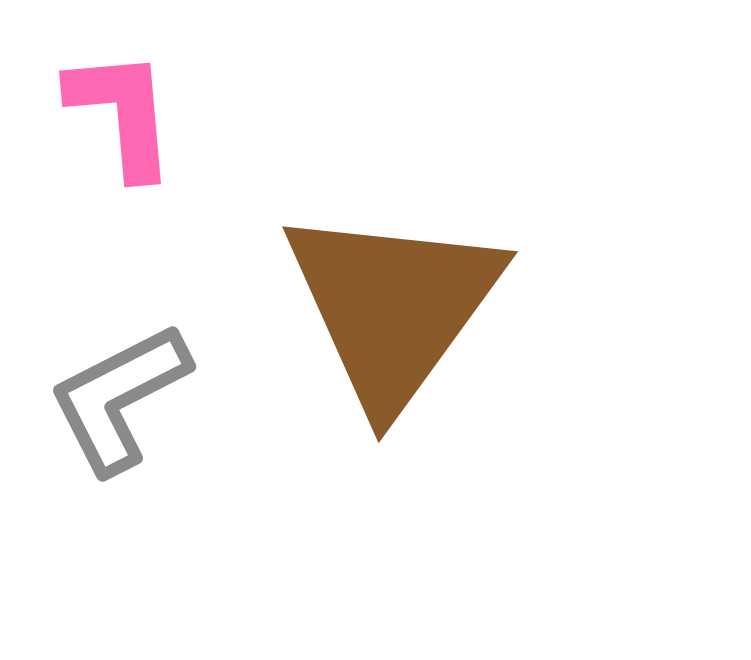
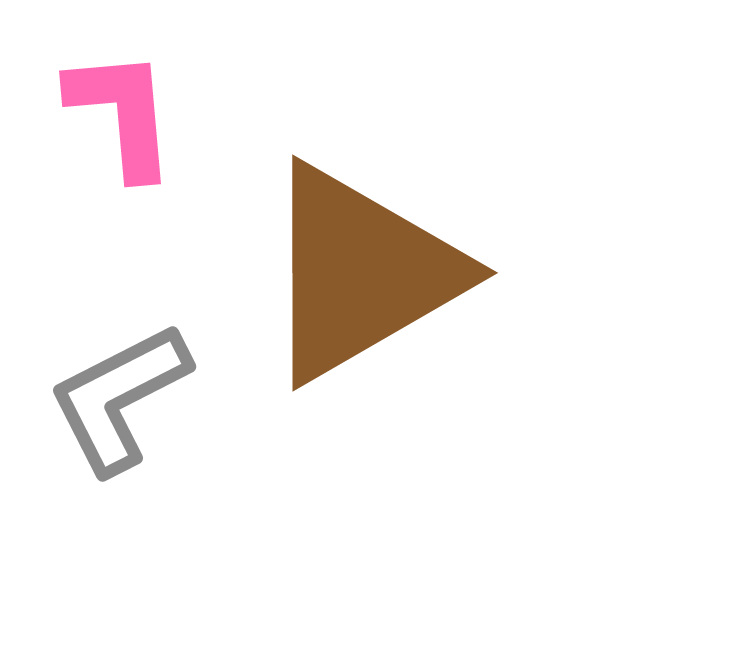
brown triangle: moved 32 px left, 34 px up; rotated 24 degrees clockwise
